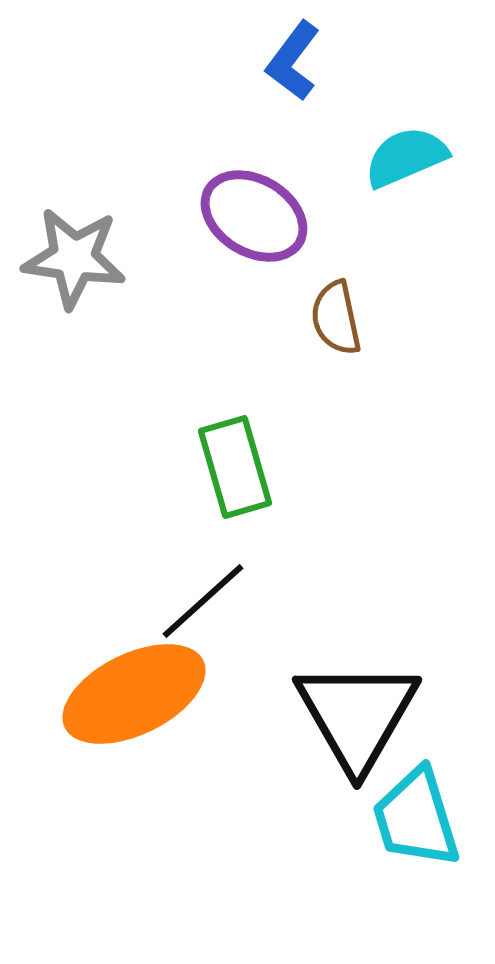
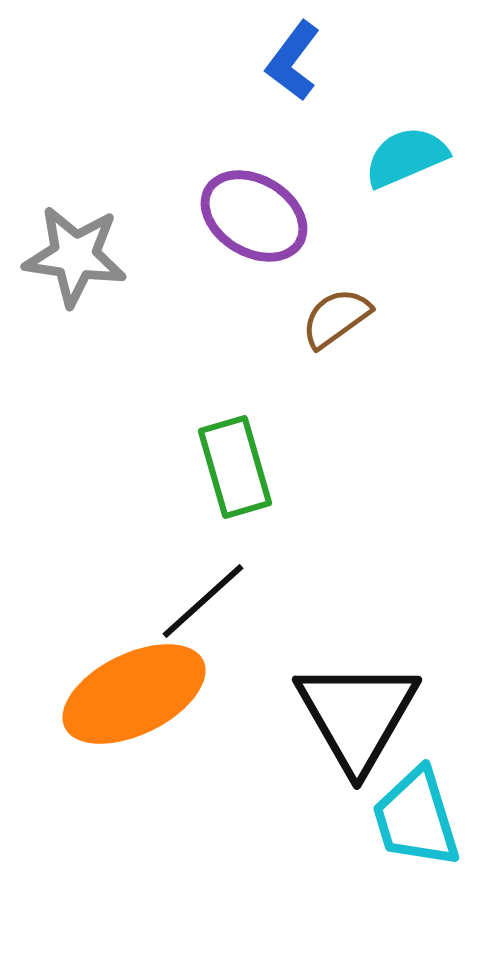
gray star: moved 1 px right, 2 px up
brown semicircle: rotated 66 degrees clockwise
